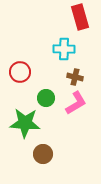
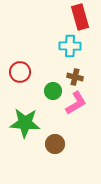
cyan cross: moved 6 px right, 3 px up
green circle: moved 7 px right, 7 px up
brown circle: moved 12 px right, 10 px up
